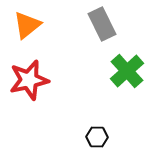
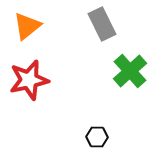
orange triangle: moved 1 px down
green cross: moved 3 px right
